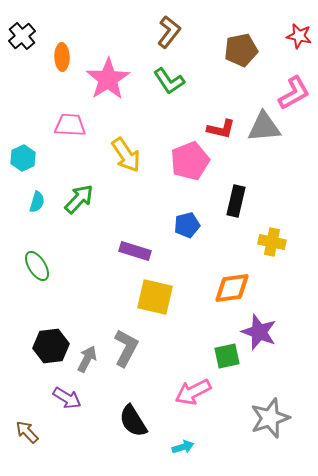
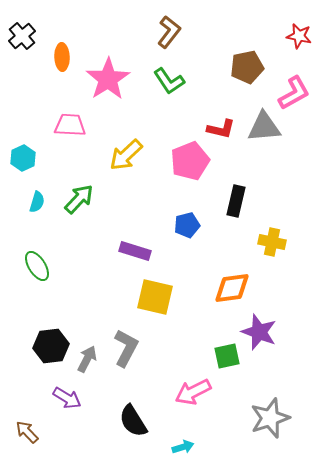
brown pentagon: moved 6 px right, 17 px down
yellow arrow: rotated 81 degrees clockwise
